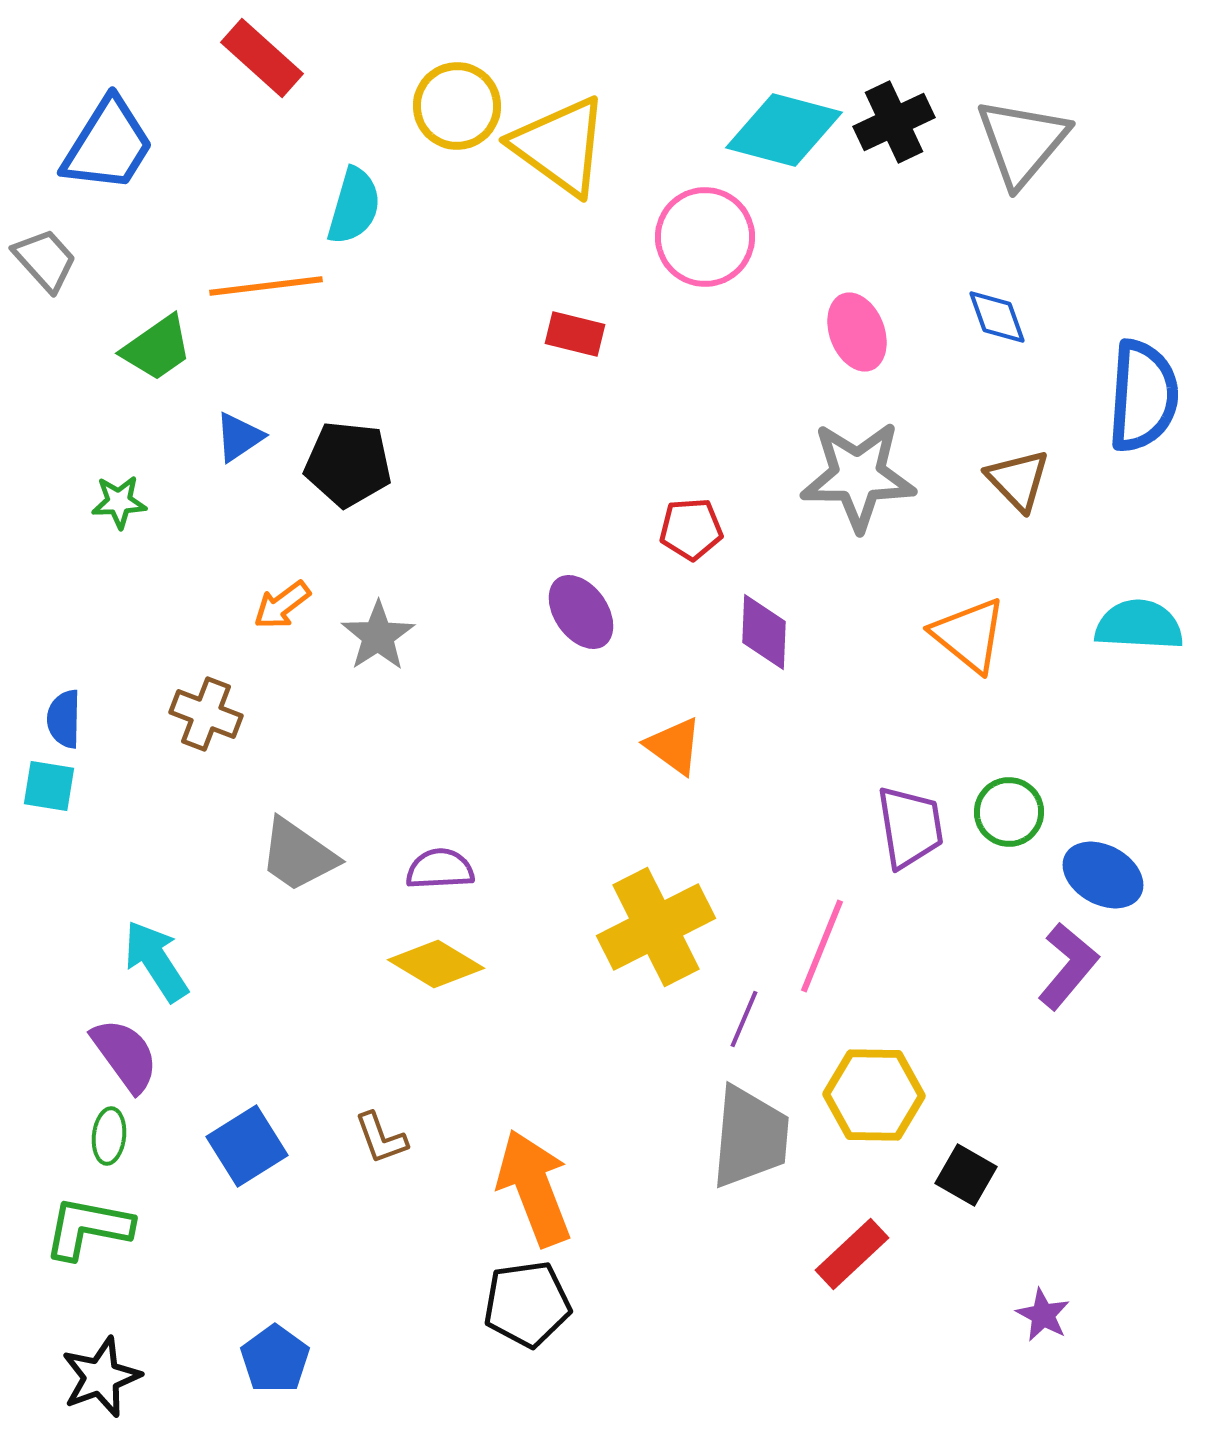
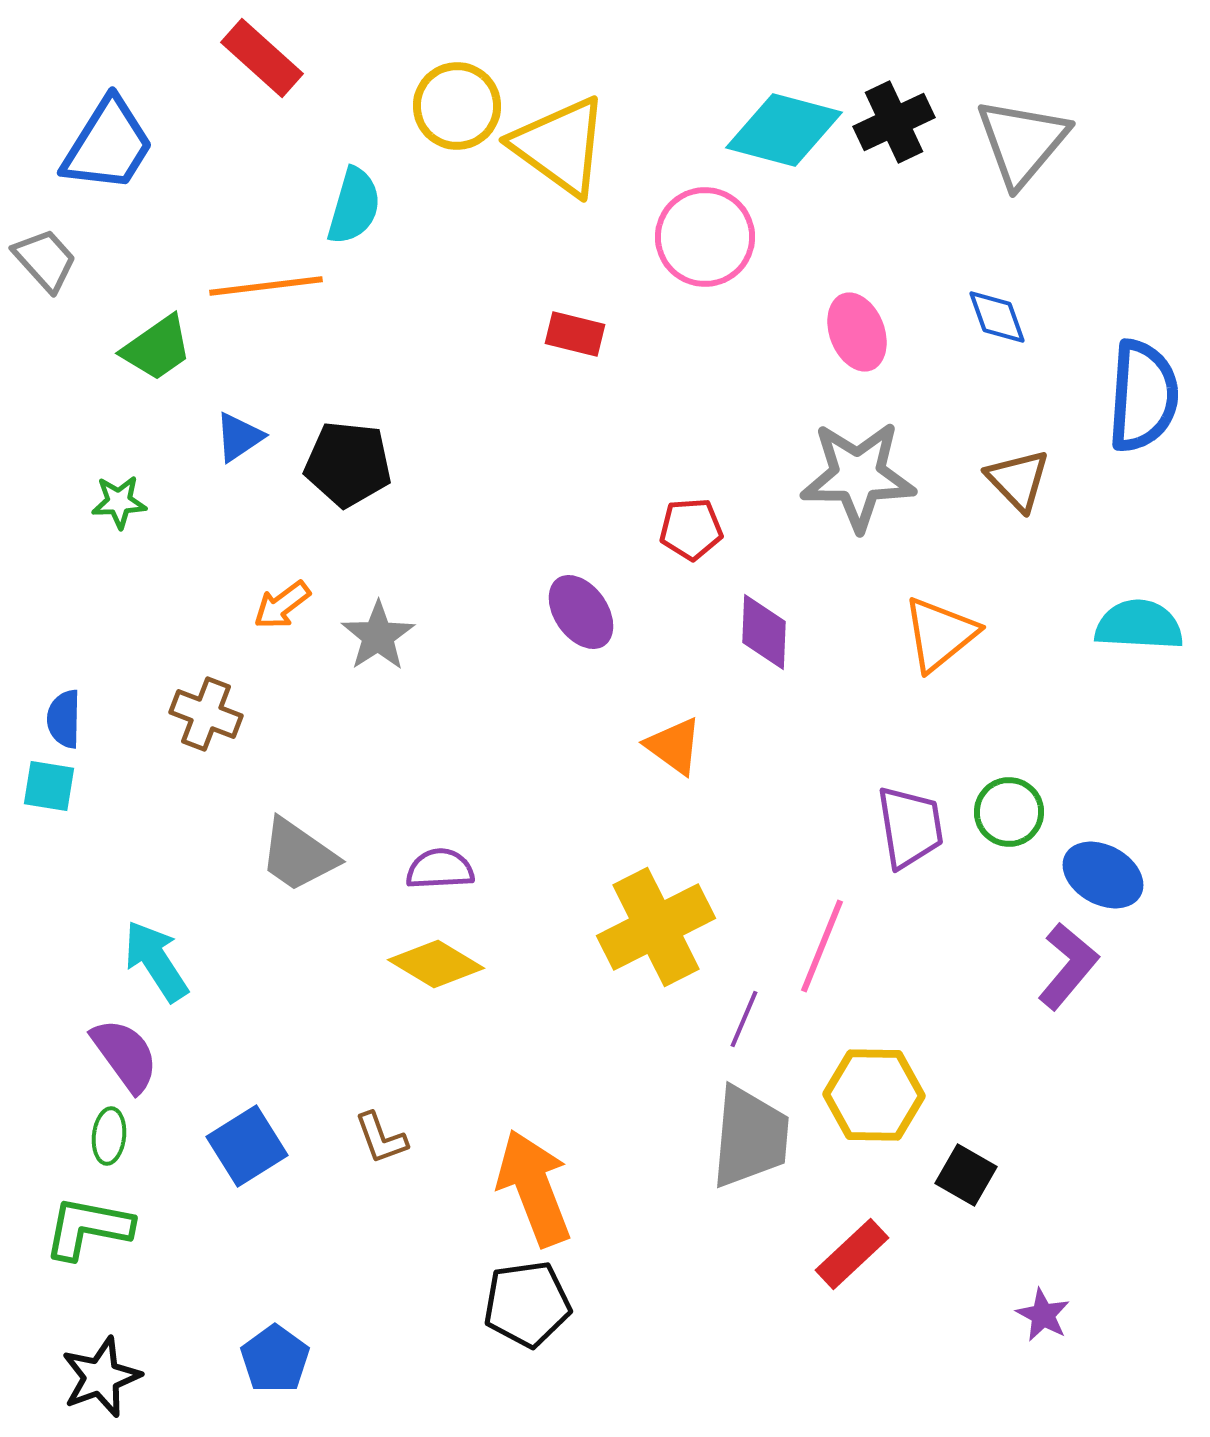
orange triangle at (969, 635): moved 29 px left, 1 px up; rotated 42 degrees clockwise
